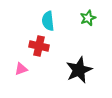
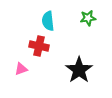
green star: rotated 14 degrees clockwise
black star: rotated 12 degrees counterclockwise
